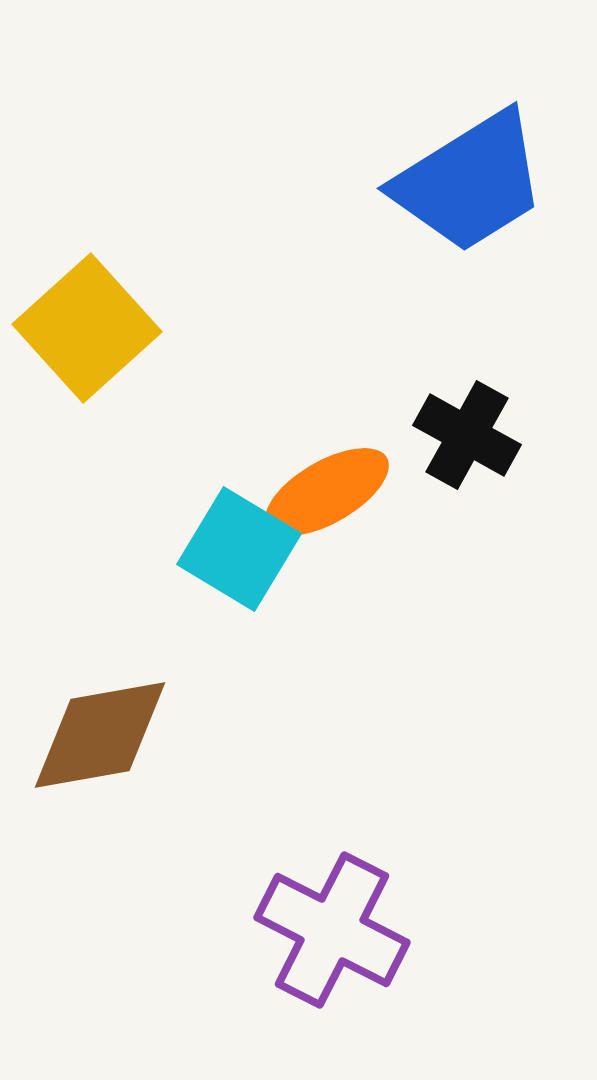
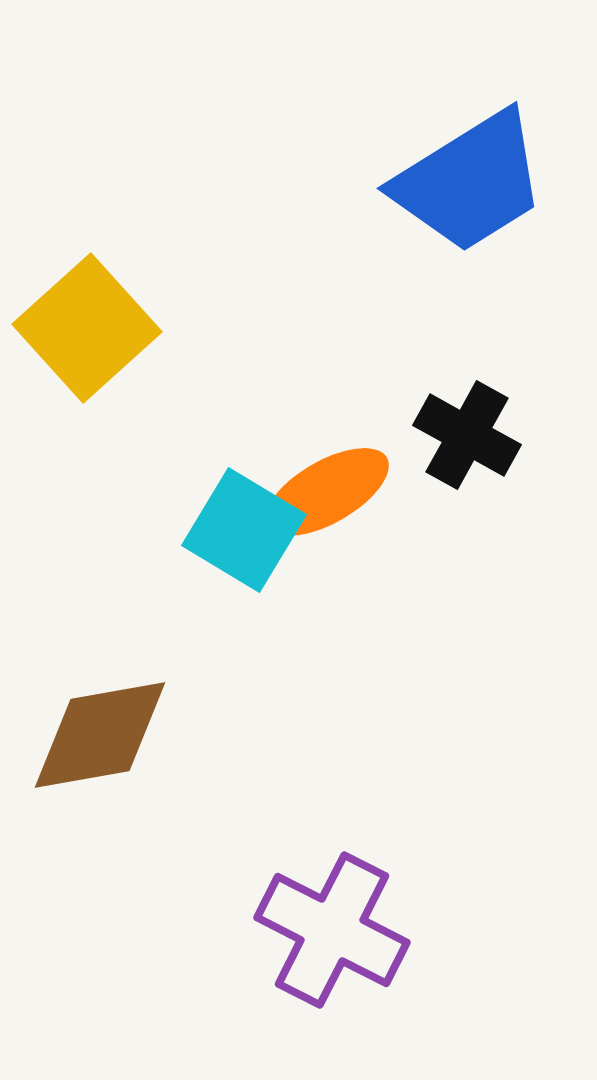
cyan square: moved 5 px right, 19 px up
